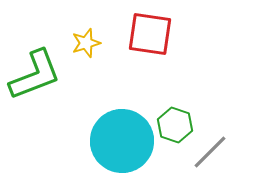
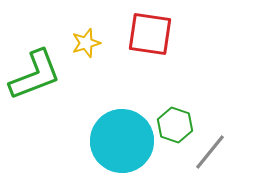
gray line: rotated 6 degrees counterclockwise
